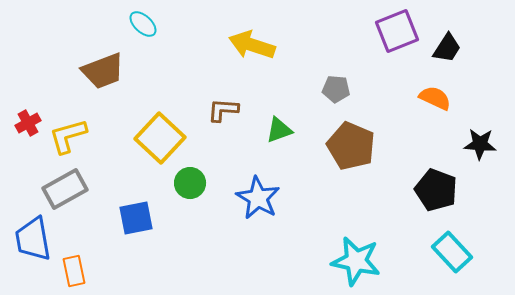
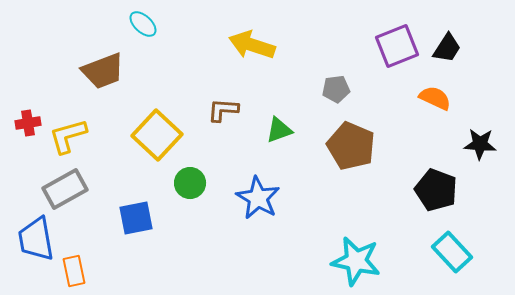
purple square: moved 15 px down
gray pentagon: rotated 12 degrees counterclockwise
red cross: rotated 20 degrees clockwise
yellow square: moved 3 px left, 3 px up
blue trapezoid: moved 3 px right
